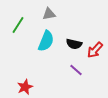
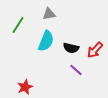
black semicircle: moved 3 px left, 4 px down
